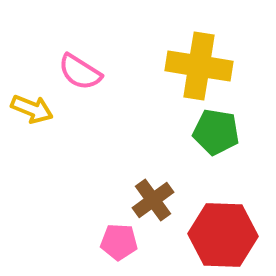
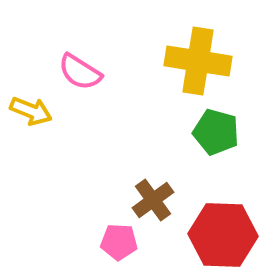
yellow cross: moved 1 px left, 5 px up
yellow arrow: moved 1 px left, 2 px down
green pentagon: rotated 6 degrees clockwise
